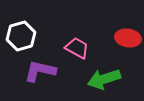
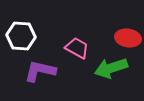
white hexagon: rotated 20 degrees clockwise
green arrow: moved 7 px right, 11 px up
